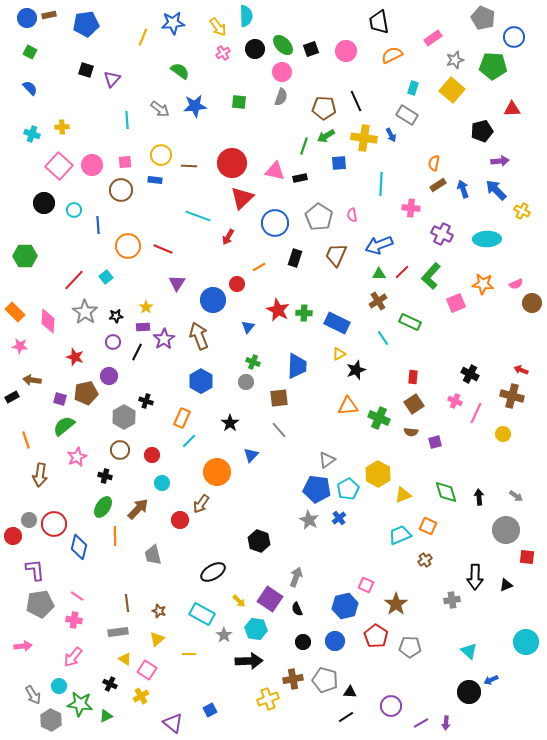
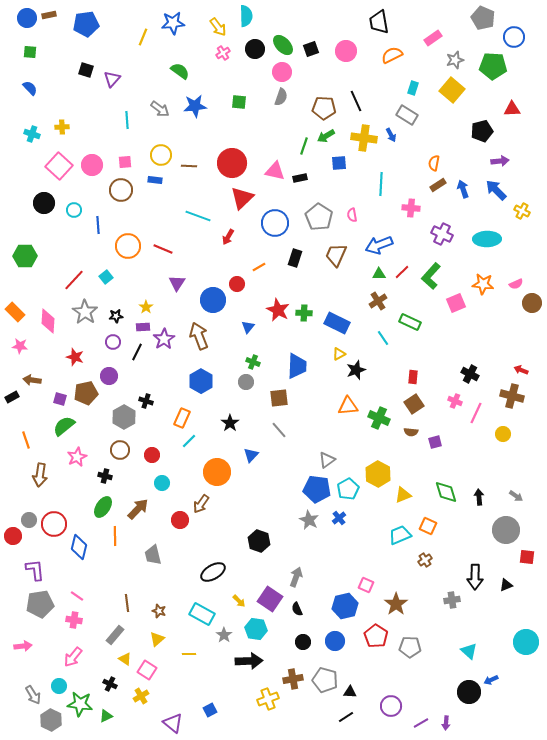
green square at (30, 52): rotated 24 degrees counterclockwise
gray rectangle at (118, 632): moved 3 px left, 3 px down; rotated 42 degrees counterclockwise
